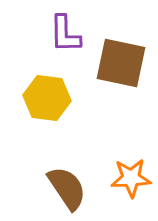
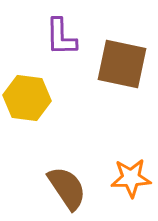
purple L-shape: moved 4 px left, 3 px down
brown square: moved 1 px right, 1 px down
yellow hexagon: moved 20 px left
